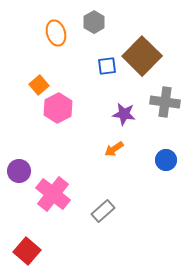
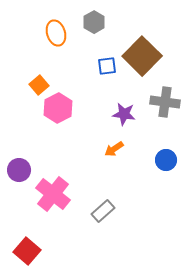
purple circle: moved 1 px up
